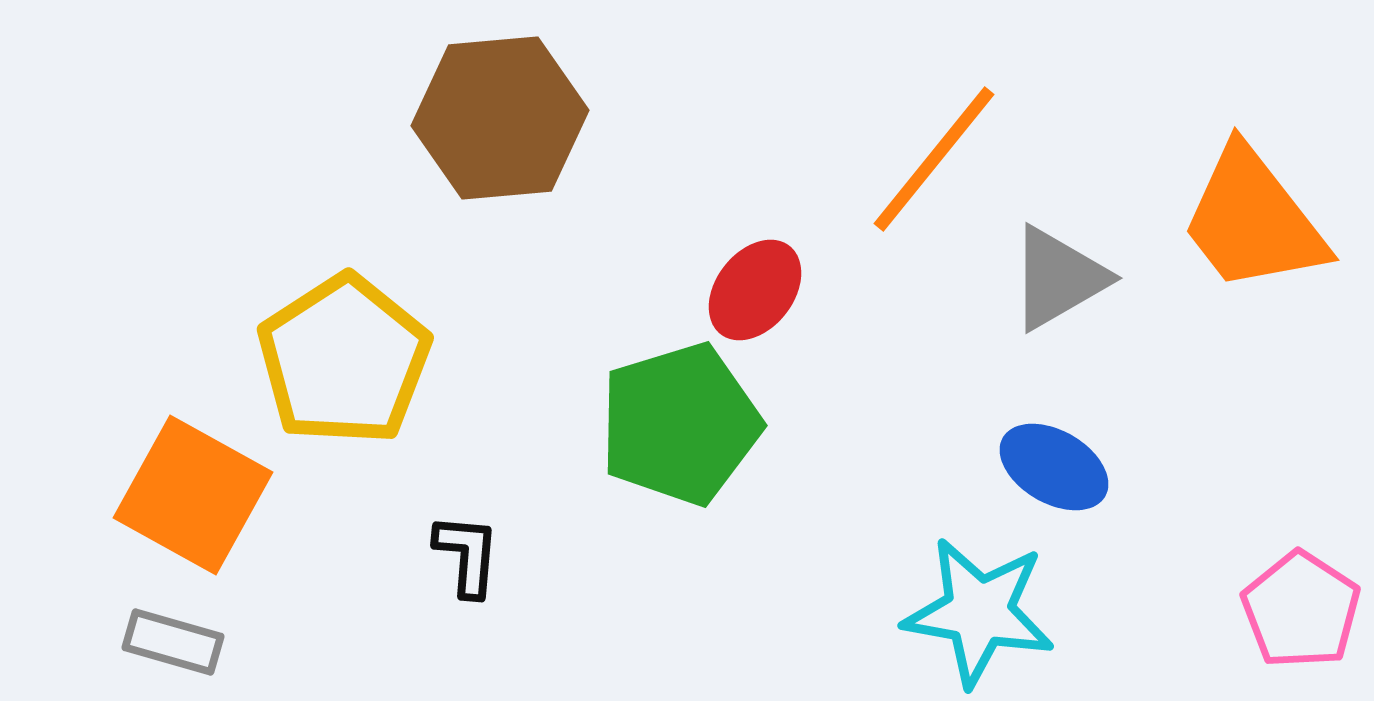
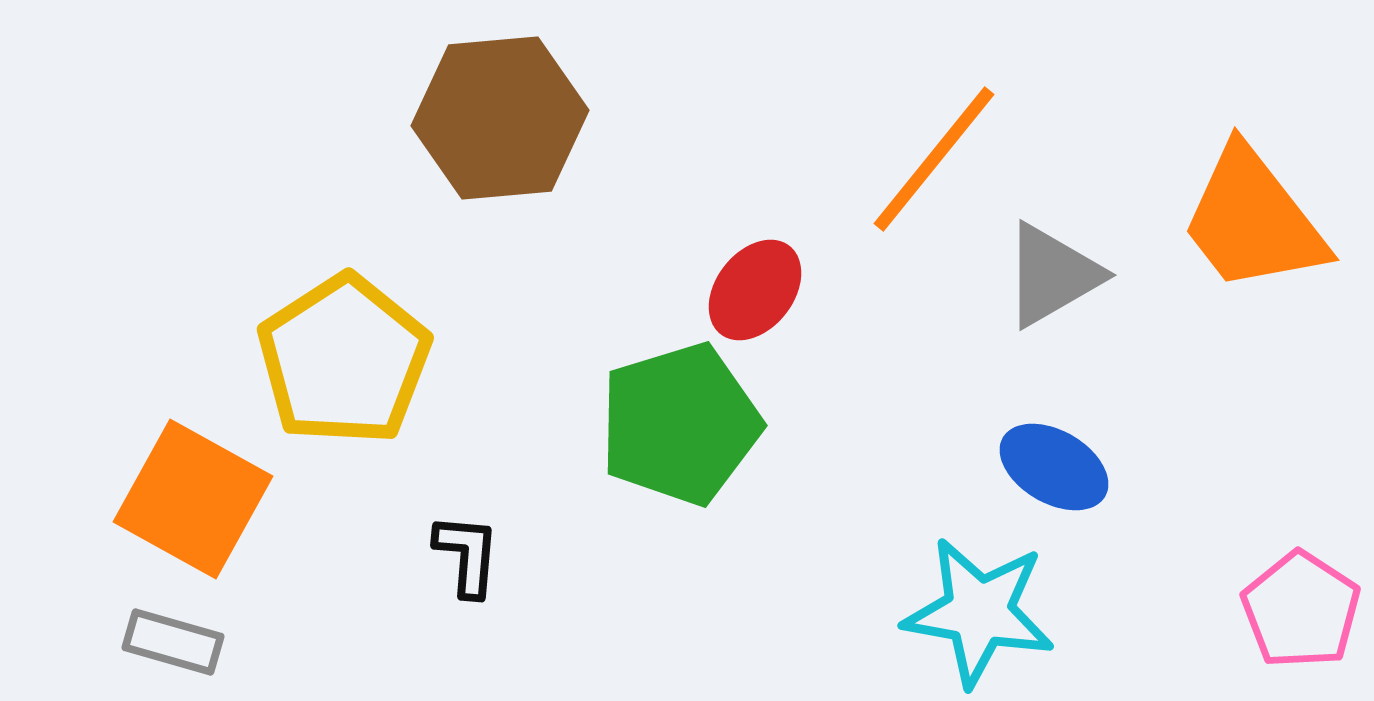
gray triangle: moved 6 px left, 3 px up
orange square: moved 4 px down
